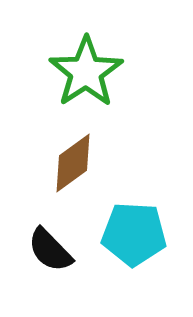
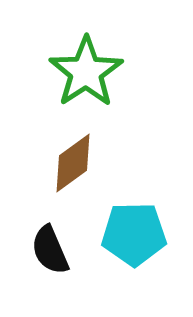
cyan pentagon: rotated 4 degrees counterclockwise
black semicircle: rotated 21 degrees clockwise
